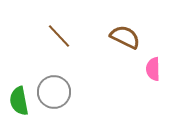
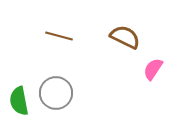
brown line: rotated 32 degrees counterclockwise
pink semicircle: rotated 35 degrees clockwise
gray circle: moved 2 px right, 1 px down
